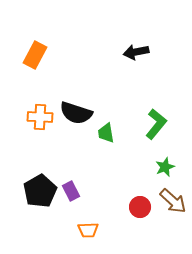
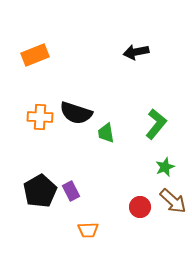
orange rectangle: rotated 40 degrees clockwise
